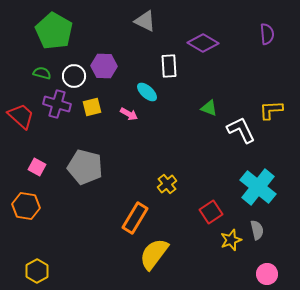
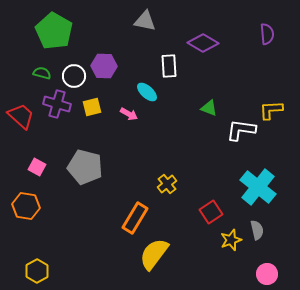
gray triangle: rotated 15 degrees counterclockwise
white L-shape: rotated 56 degrees counterclockwise
